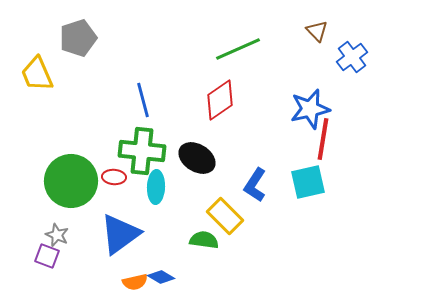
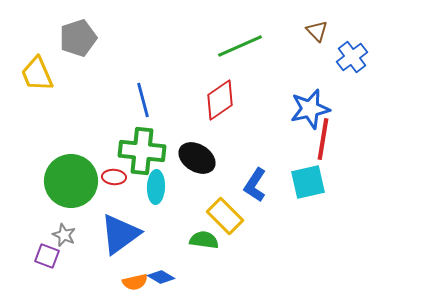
green line: moved 2 px right, 3 px up
gray star: moved 7 px right
